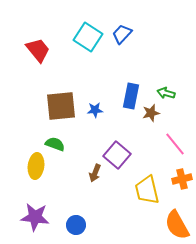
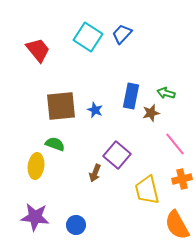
blue star: rotated 28 degrees clockwise
